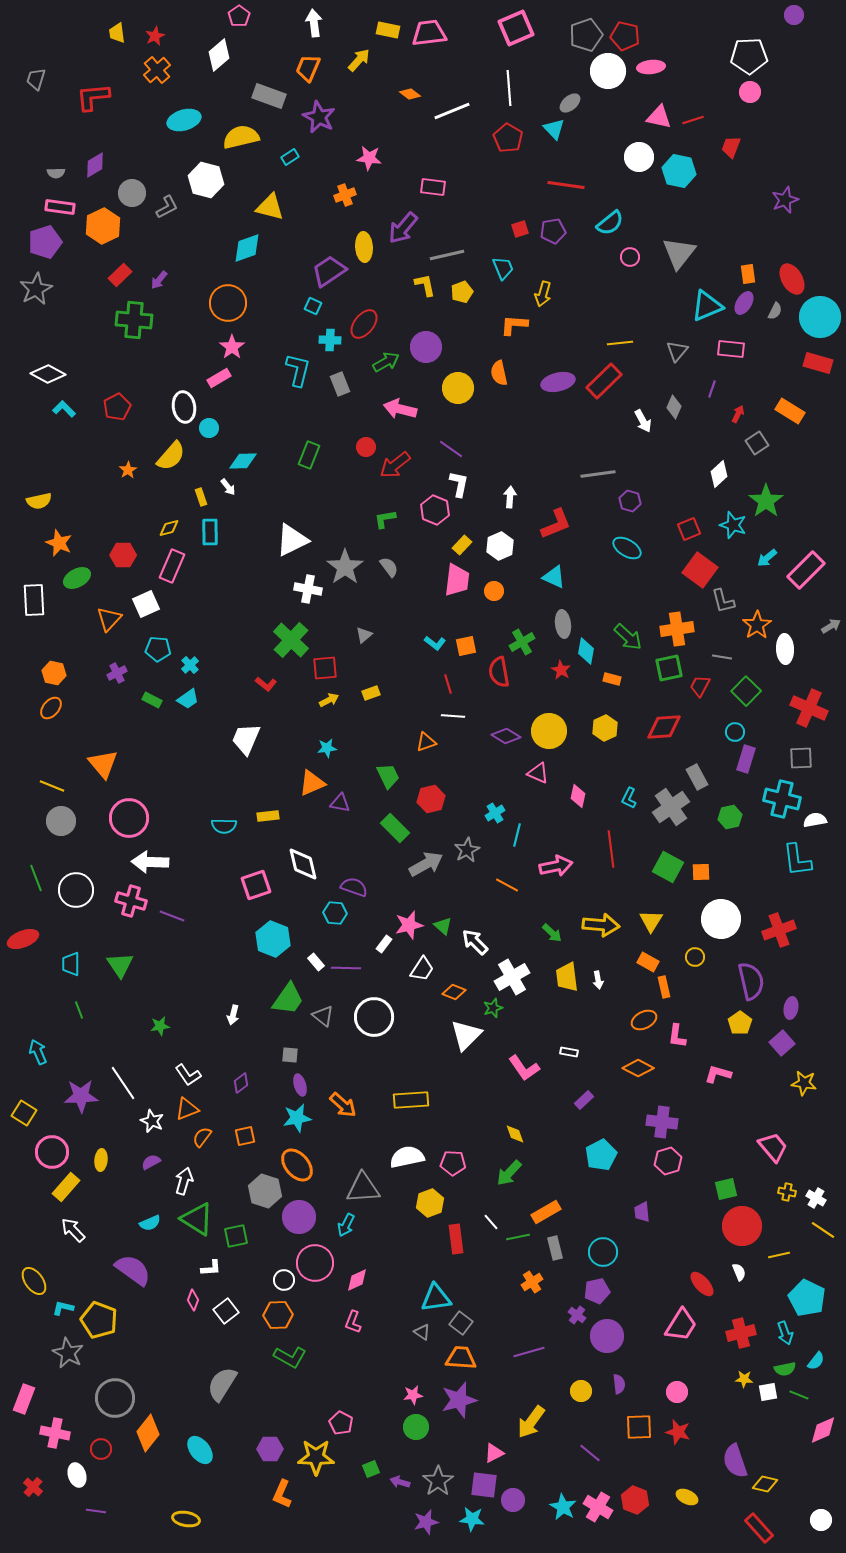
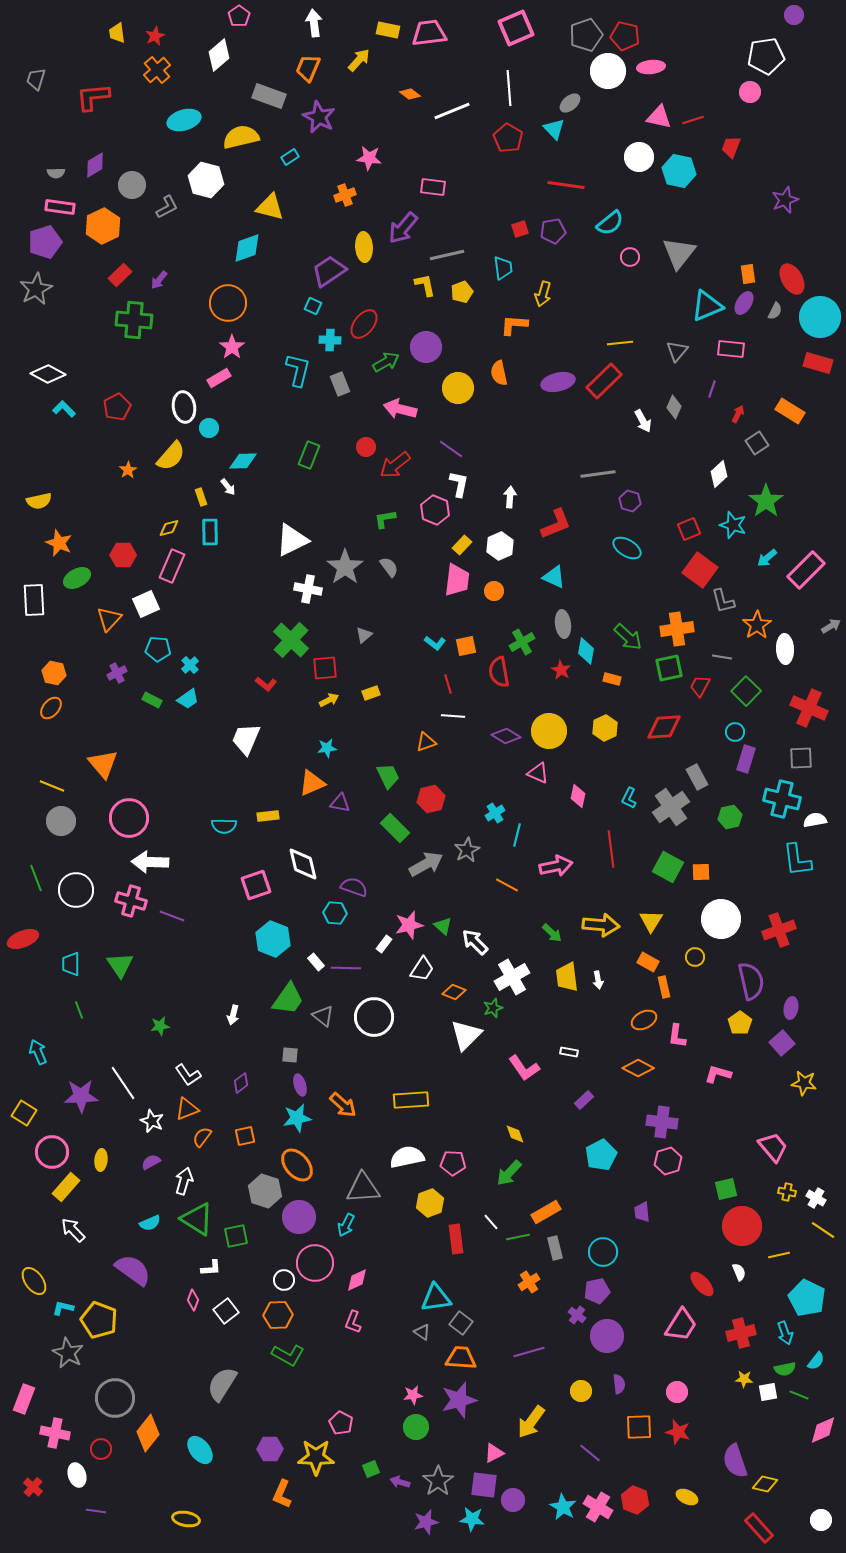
white pentagon at (749, 56): moved 17 px right; rotated 6 degrees counterclockwise
gray circle at (132, 193): moved 8 px up
cyan trapezoid at (503, 268): rotated 15 degrees clockwise
orange cross at (532, 1282): moved 3 px left
green L-shape at (290, 1357): moved 2 px left, 2 px up
